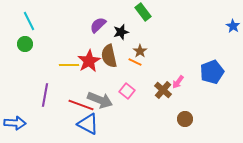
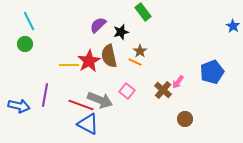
blue arrow: moved 4 px right, 17 px up; rotated 10 degrees clockwise
